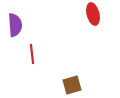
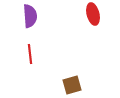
purple semicircle: moved 15 px right, 9 px up
red line: moved 2 px left
